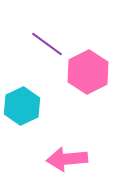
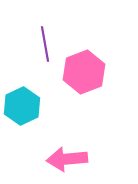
purple line: moved 2 px left; rotated 44 degrees clockwise
pink hexagon: moved 4 px left; rotated 6 degrees clockwise
